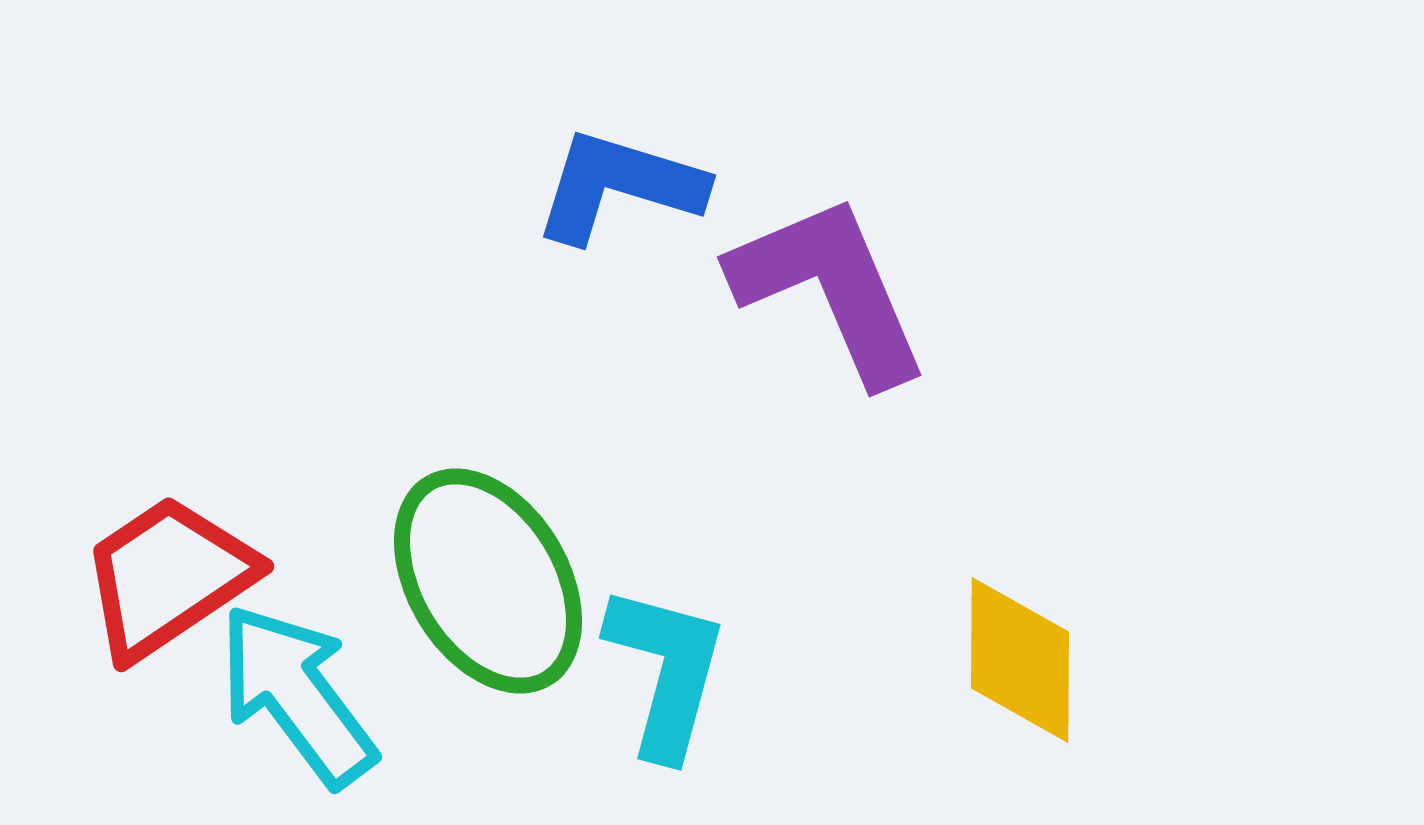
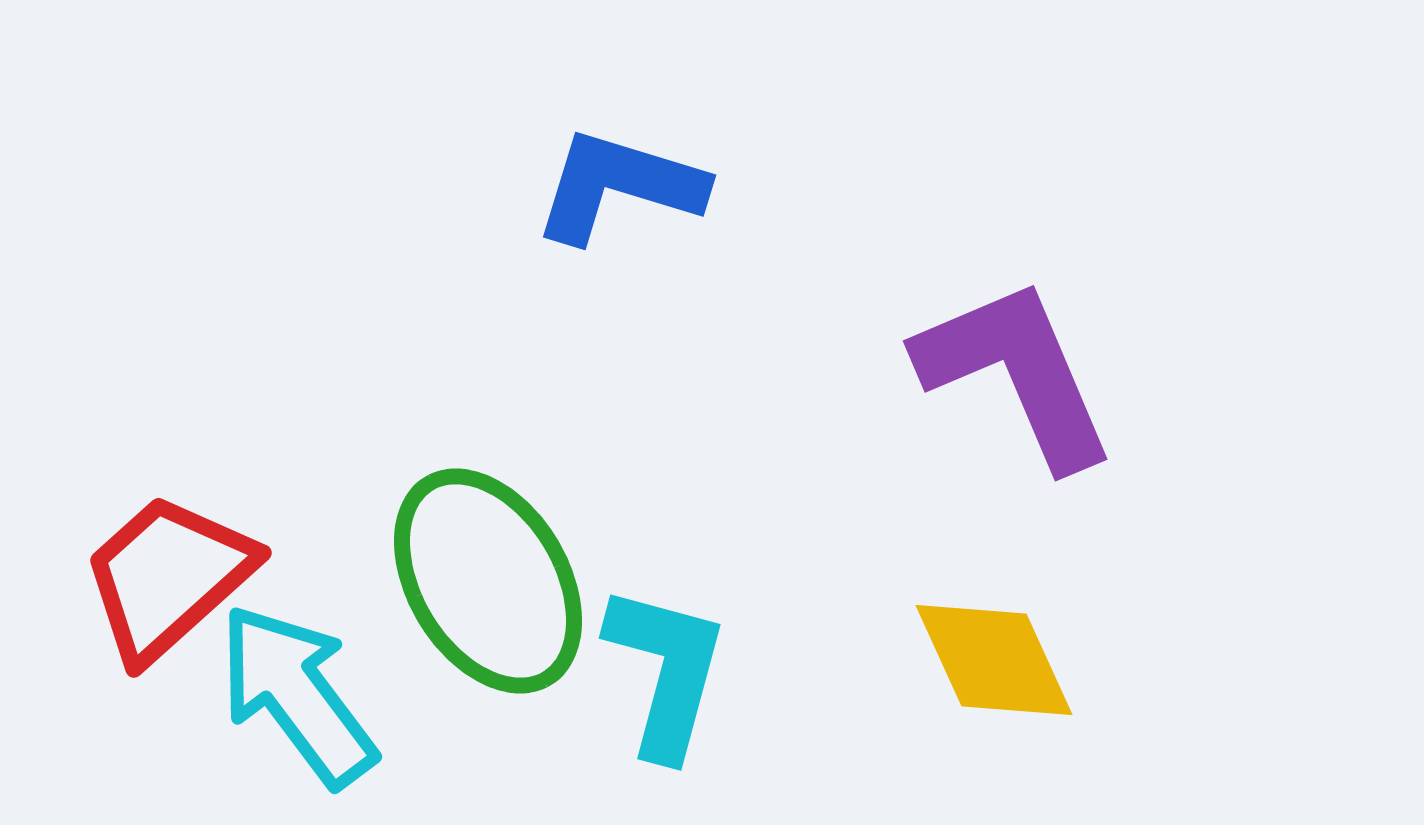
purple L-shape: moved 186 px right, 84 px down
red trapezoid: rotated 8 degrees counterclockwise
yellow diamond: moved 26 px left; rotated 25 degrees counterclockwise
